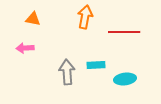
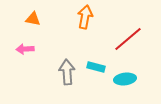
red line: moved 4 px right, 7 px down; rotated 40 degrees counterclockwise
pink arrow: moved 1 px down
cyan rectangle: moved 2 px down; rotated 18 degrees clockwise
